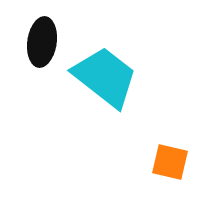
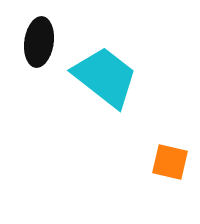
black ellipse: moved 3 px left
